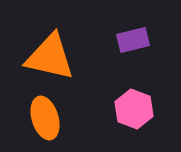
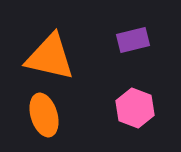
pink hexagon: moved 1 px right, 1 px up
orange ellipse: moved 1 px left, 3 px up
